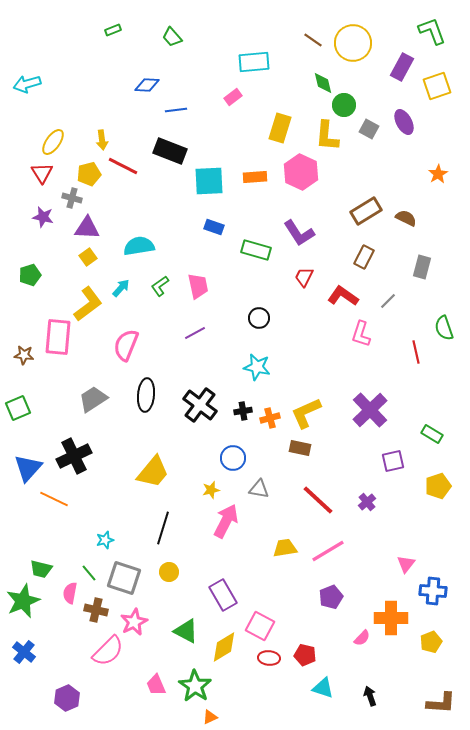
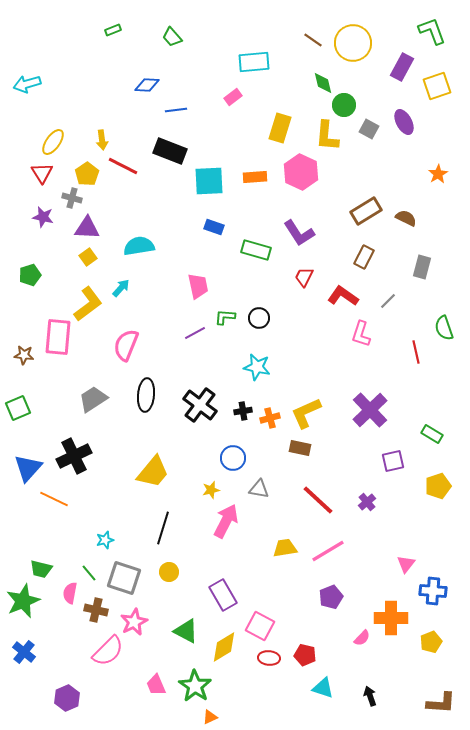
yellow pentagon at (89, 174): moved 2 px left; rotated 20 degrees counterclockwise
green L-shape at (160, 286): moved 65 px right, 31 px down; rotated 40 degrees clockwise
